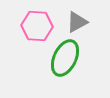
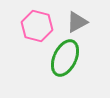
pink hexagon: rotated 12 degrees clockwise
